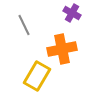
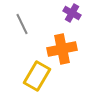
gray line: moved 2 px left, 1 px up
